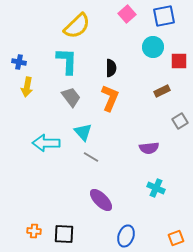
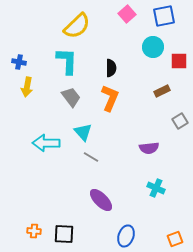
orange square: moved 1 px left, 1 px down
